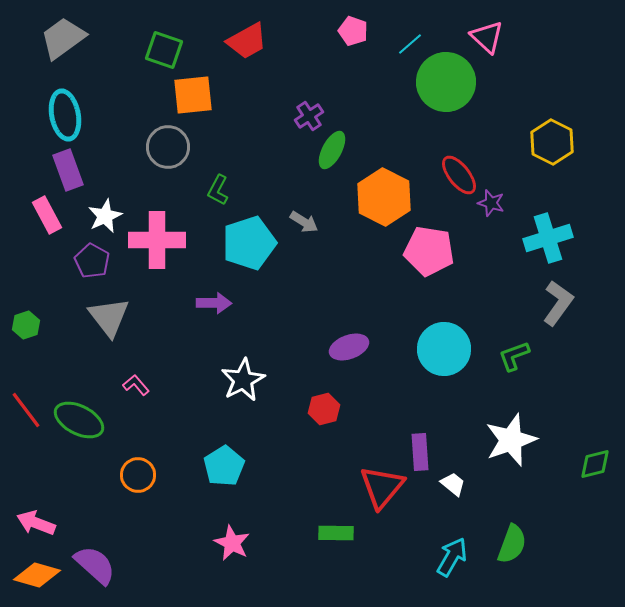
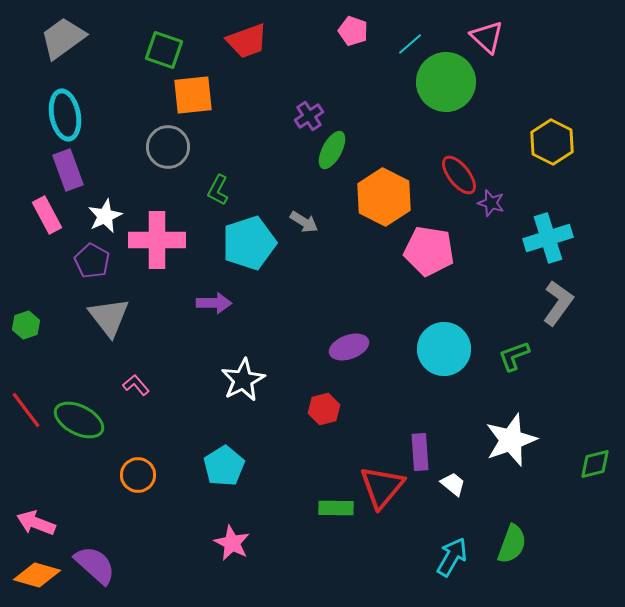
red trapezoid at (247, 41): rotated 9 degrees clockwise
green rectangle at (336, 533): moved 25 px up
